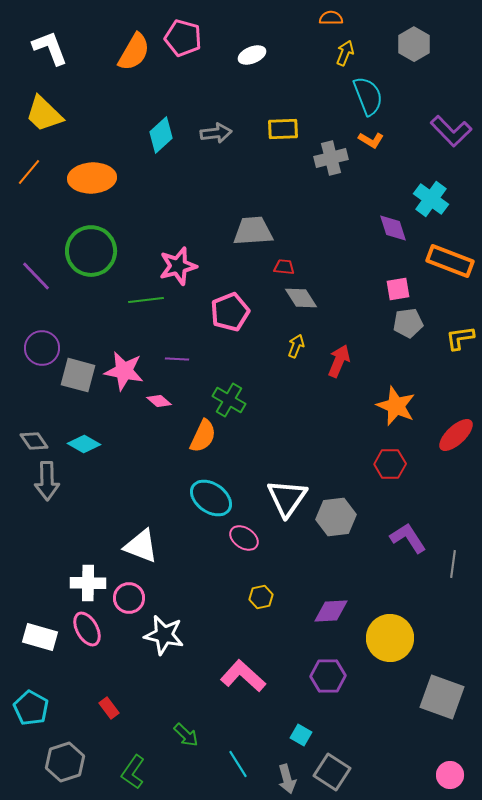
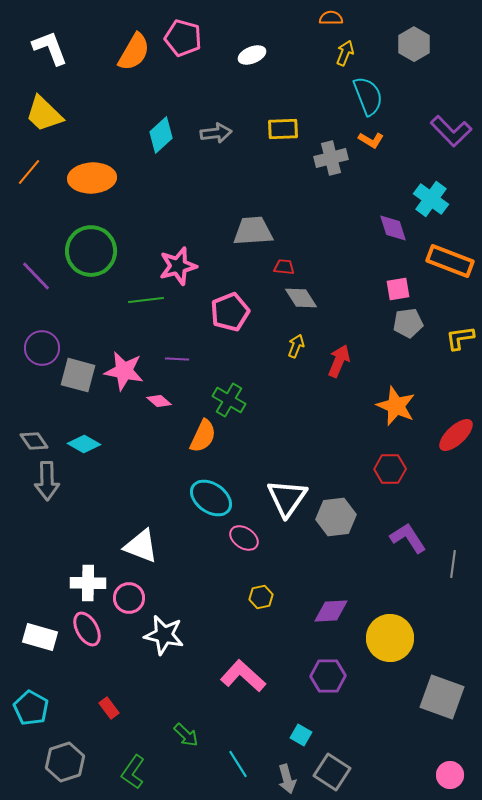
red hexagon at (390, 464): moved 5 px down
